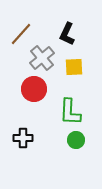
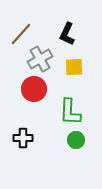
gray cross: moved 2 px left, 1 px down; rotated 10 degrees clockwise
